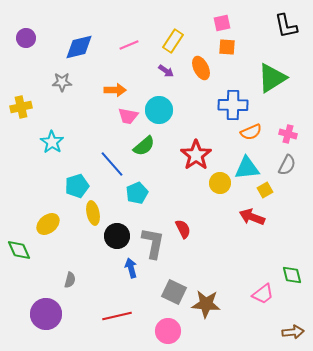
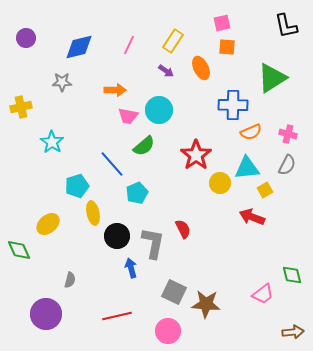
pink line at (129, 45): rotated 42 degrees counterclockwise
